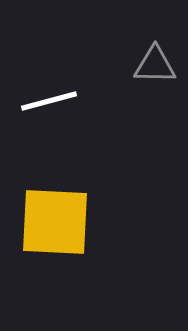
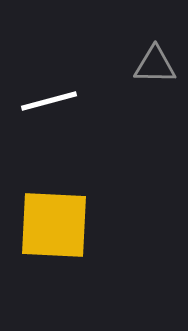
yellow square: moved 1 px left, 3 px down
